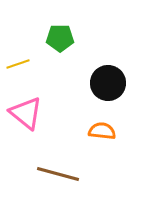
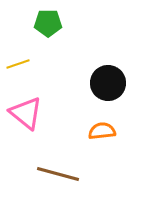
green pentagon: moved 12 px left, 15 px up
orange semicircle: rotated 12 degrees counterclockwise
